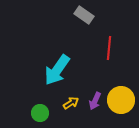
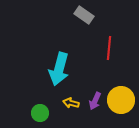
cyan arrow: moved 2 px right, 1 px up; rotated 20 degrees counterclockwise
yellow arrow: rotated 133 degrees counterclockwise
